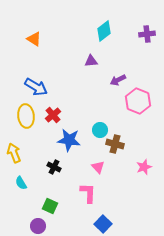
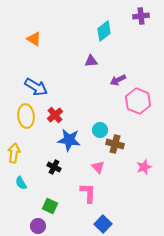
purple cross: moved 6 px left, 18 px up
red cross: moved 2 px right
yellow arrow: rotated 30 degrees clockwise
